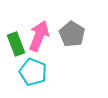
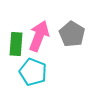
green rectangle: rotated 25 degrees clockwise
